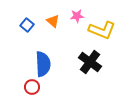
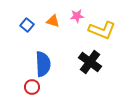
orange triangle: rotated 24 degrees counterclockwise
